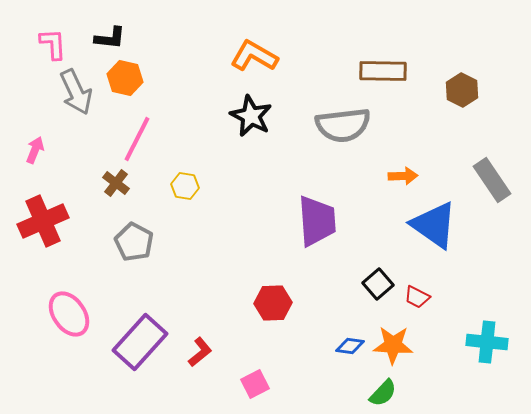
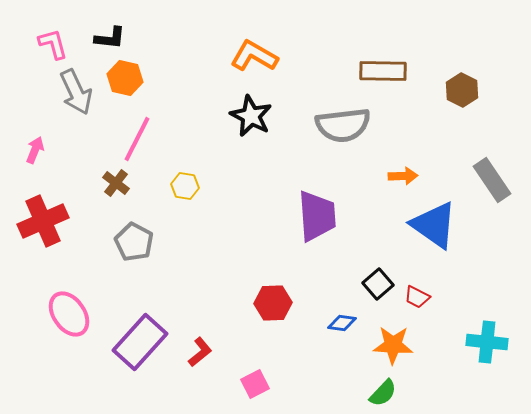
pink L-shape: rotated 12 degrees counterclockwise
purple trapezoid: moved 5 px up
blue diamond: moved 8 px left, 23 px up
